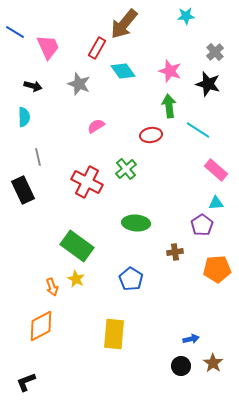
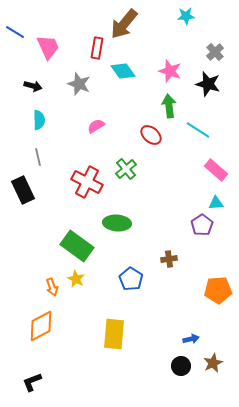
red rectangle: rotated 20 degrees counterclockwise
cyan semicircle: moved 15 px right, 3 px down
red ellipse: rotated 50 degrees clockwise
green ellipse: moved 19 px left
brown cross: moved 6 px left, 7 px down
orange pentagon: moved 1 px right, 21 px down
brown star: rotated 12 degrees clockwise
black L-shape: moved 6 px right
